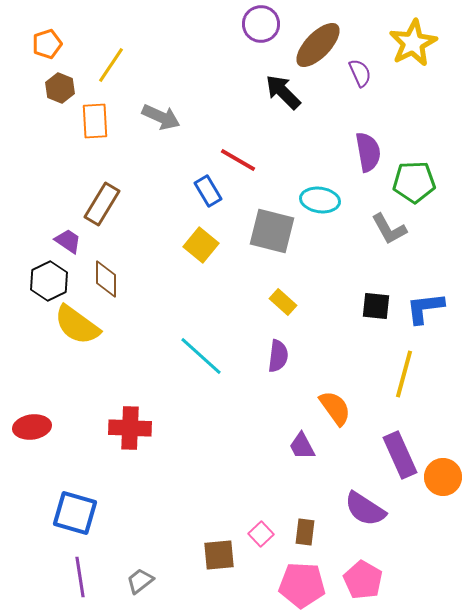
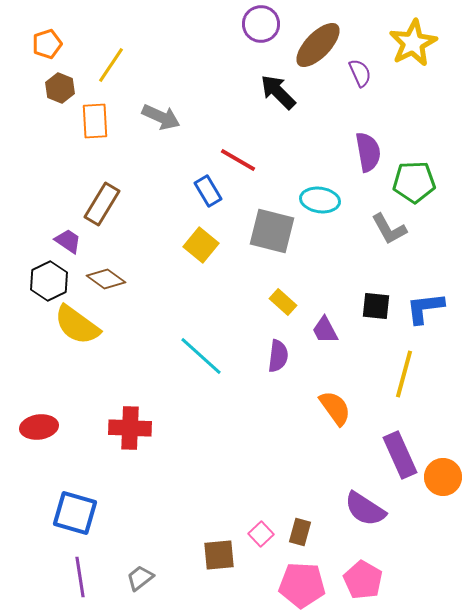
black arrow at (283, 92): moved 5 px left
brown diamond at (106, 279): rotated 54 degrees counterclockwise
red ellipse at (32, 427): moved 7 px right
purple trapezoid at (302, 446): moved 23 px right, 116 px up
brown rectangle at (305, 532): moved 5 px left; rotated 8 degrees clockwise
gray trapezoid at (140, 581): moved 3 px up
